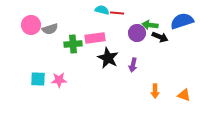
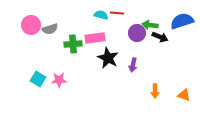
cyan semicircle: moved 1 px left, 5 px down
cyan square: rotated 28 degrees clockwise
